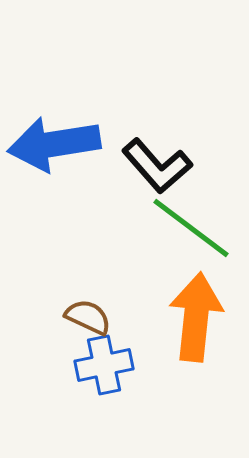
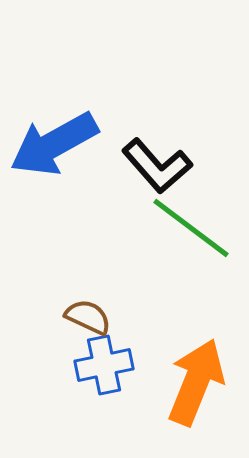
blue arrow: rotated 20 degrees counterclockwise
orange arrow: moved 65 px down; rotated 16 degrees clockwise
